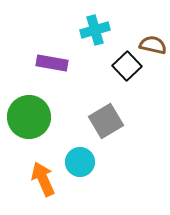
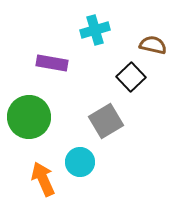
black square: moved 4 px right, 11 px down
